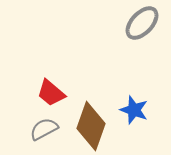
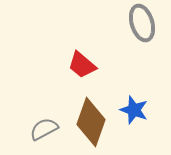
gray ellipse: rotated 60 degrees counterclockwise
red trapezoid: moved 31 px right, 28 px up
brown diamond: moved 4 px up
